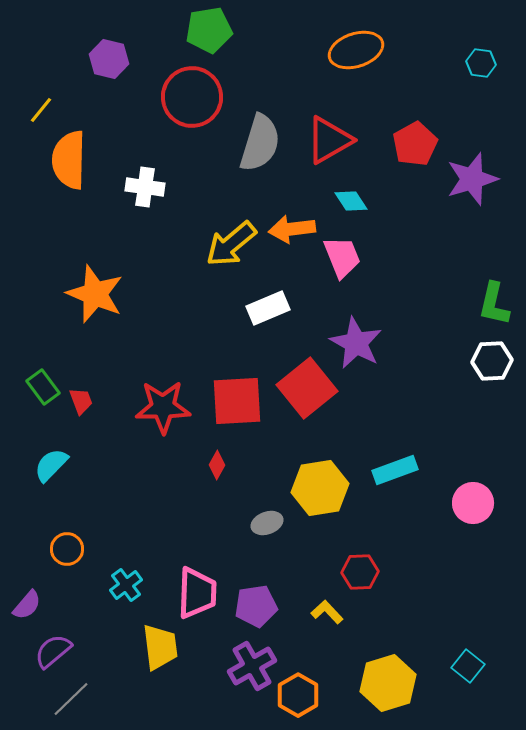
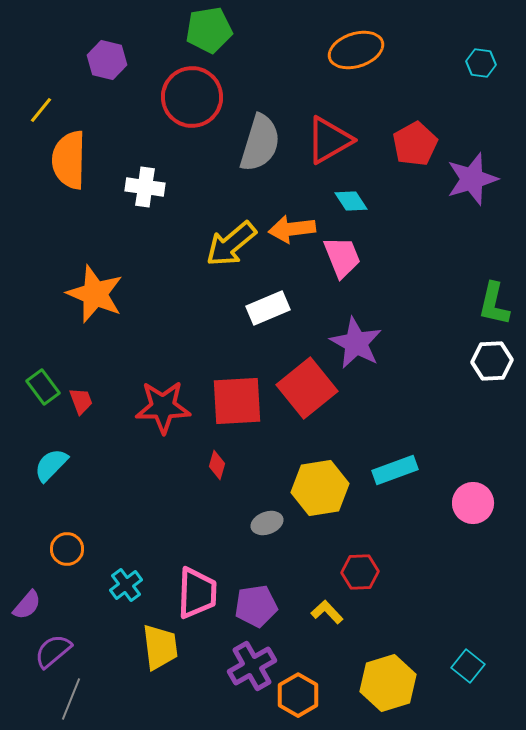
purple hexagon at (109, 59): moved 2 px left, 1 px down
red diamond at (217, 465): rotated 12 degrees counterclockwise
gray line at (71, 699): rotated 24 degrees counterclockwise
